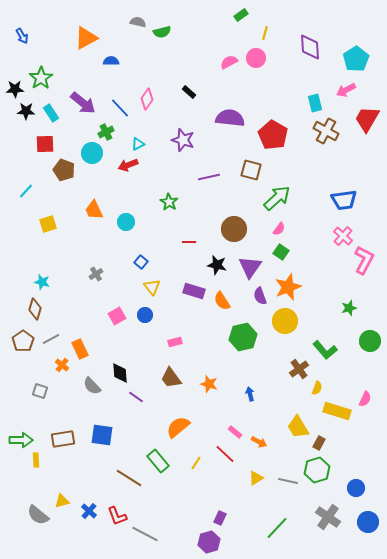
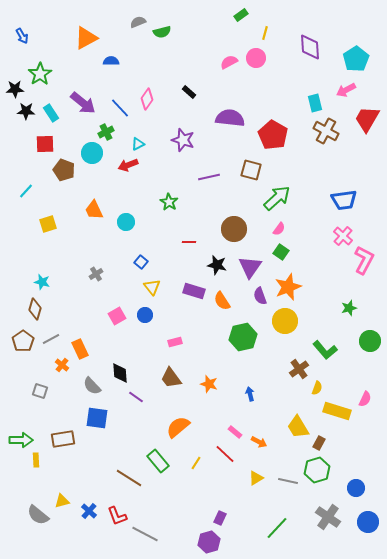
gray semicircle at (138, 22): rotated 35 degrees counterclockwise
green star at (41, 78): moved 1 px left, 4 px up
blue square at (102, 435): moved 5 px left, 17 px up
